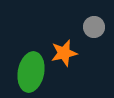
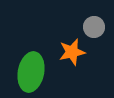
orange star: moved 8 px right, 1 px up
